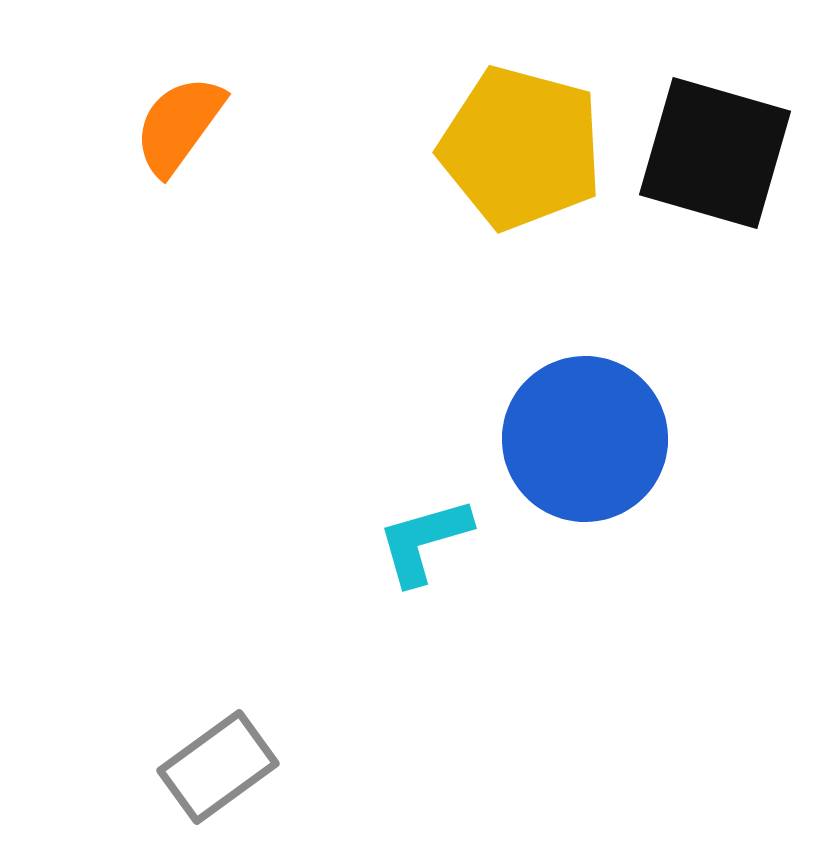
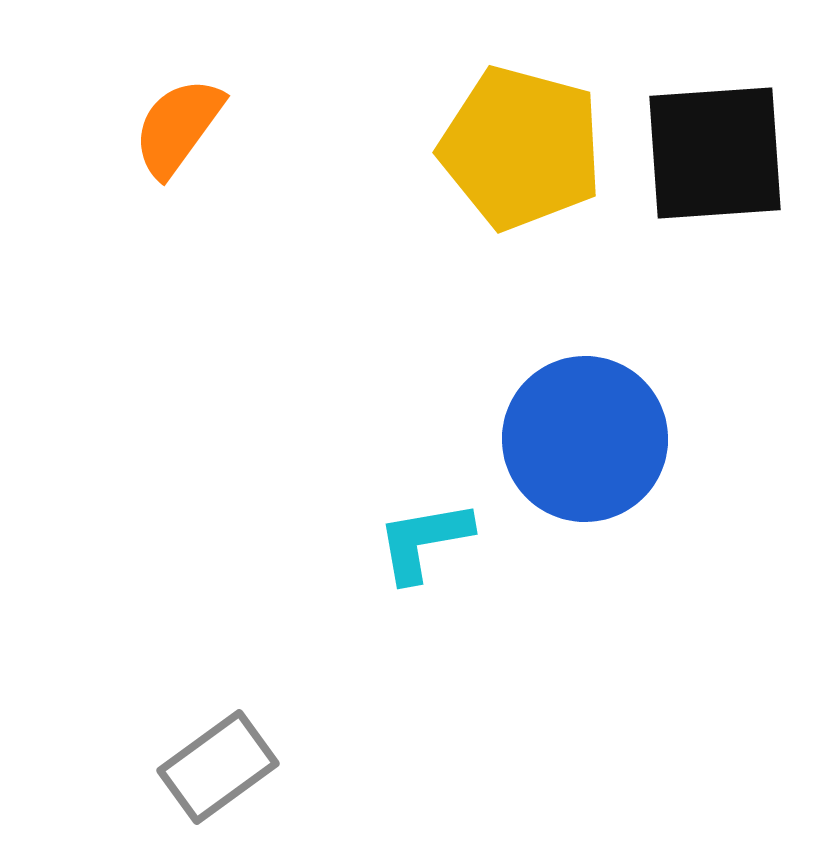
orange semicircle: moved 1 px left, 2 px down
black square: rotated 20 degrees counterclockwise
cyan L-shape: rotated 6 degrees clockwise
